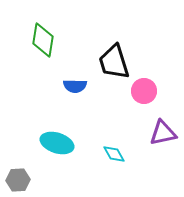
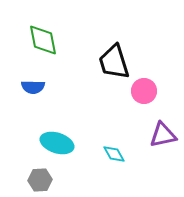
green diamond: rotated 20 degrees counterclockwise
blue semicircle: moved 42 px left, 1 px down
purple triangle: moved 2 px down
gray hexagon: moved 22 px right
